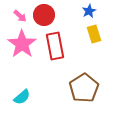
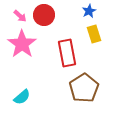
red rectangle: moved 12 px right, 7 px down
